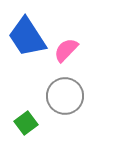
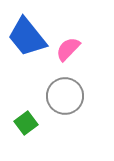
blue trapezoid: rotated 6 degrees counterclockwise
pink semicircle: moved 2 px right, 1 px up
